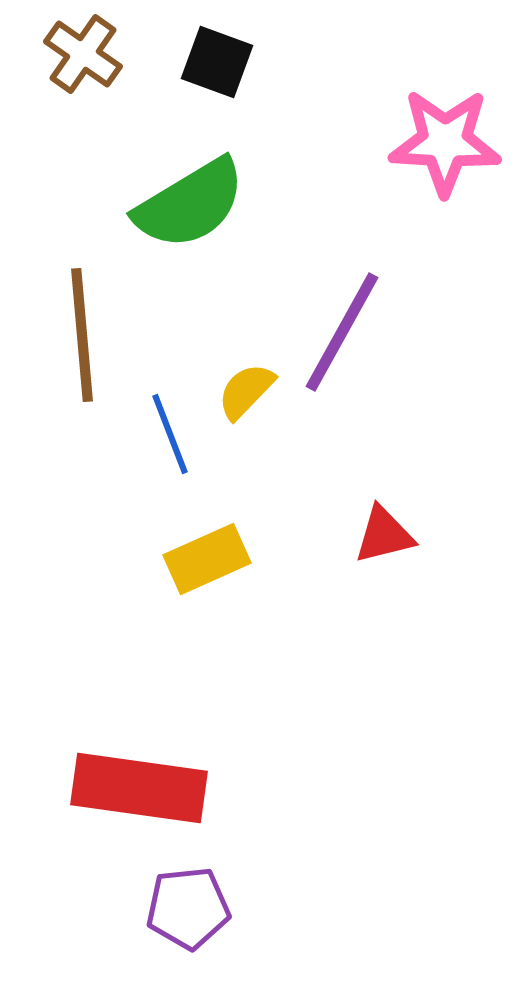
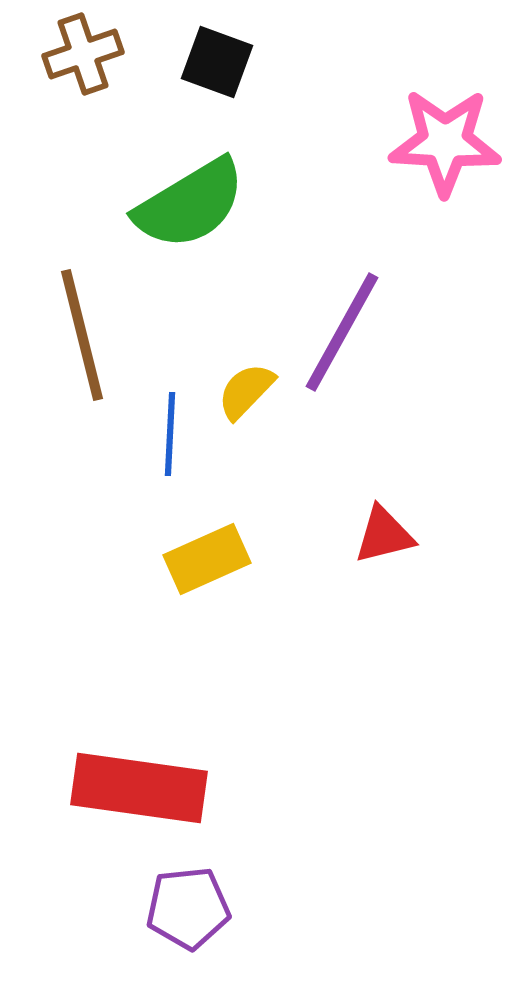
brown cross: rotated 36 degrees clockwise
brown line: rotated 9 degrees counterclockwise
blue line: rotated 24 degrees clockwise
